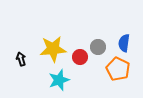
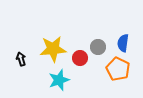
blue semicircle: moved 1 px left
red circle: moved 1 px down
